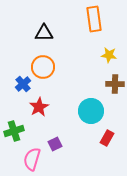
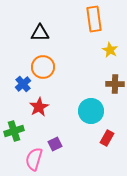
black triangle: moved 4 px left
yellow star: moved 1 px right, 5 px up; rotated 21 degrees clockwise
pink semicircle: moved 2 px right
